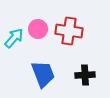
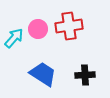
red cross: moved 5 px up; rotated 16 degrees counterclockwise
blue trapezoid: rotated 36 degrees counterclockwise
